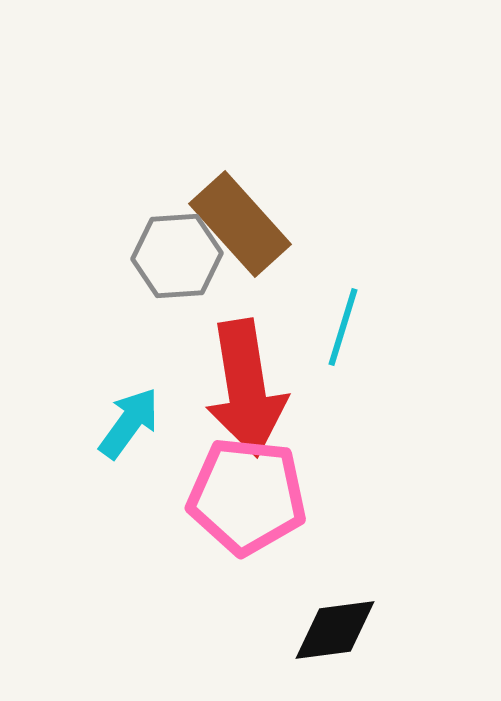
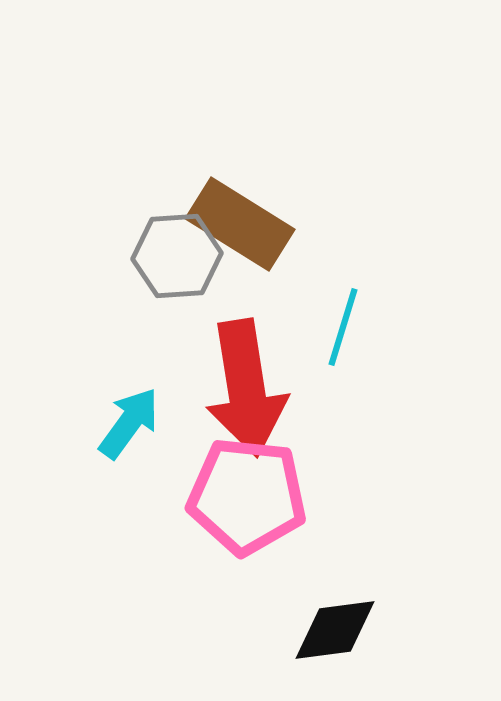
brown rectangle: rotated 16 degrees counterclockwise
